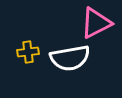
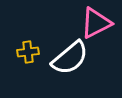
white semicircle: rotated 30 degrees counterclockwise
